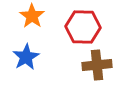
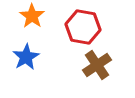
red hexagon: rotated 8 degrees clockwise
brown cross: rotated 28 degrees counterclockwise
